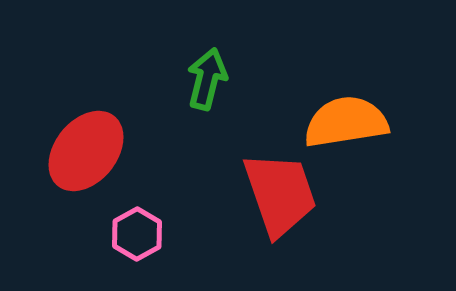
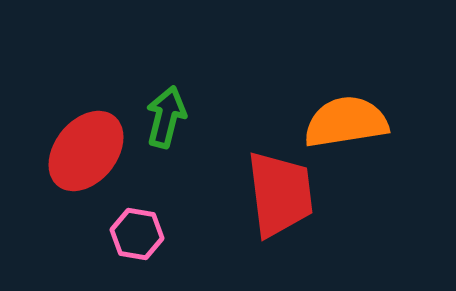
green arrow: moved 41 px left, 38 px down
red trapezoid: rotated 12 degrees clockwise
pink hexagon: rotated 21 degrees counterclockwise
